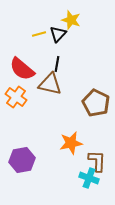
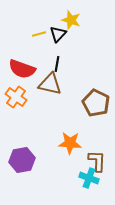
red semicircle: rotated 20 degrees counterclockwise
orange star: moved 1 px left; rotated 15 degrees clockwise
